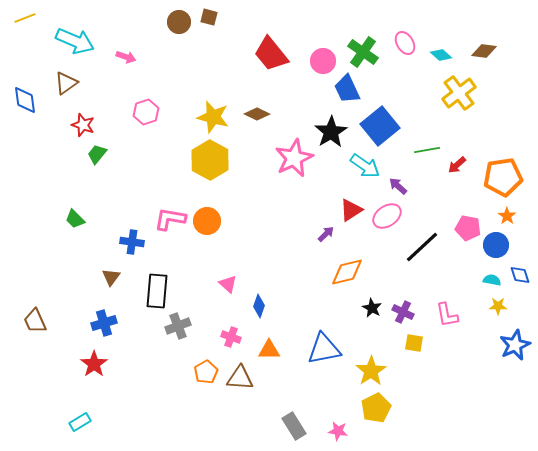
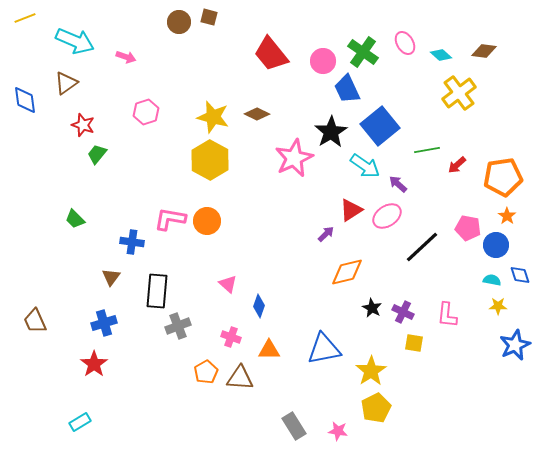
purple arrow at (398, 186): moved 2 px up
pink L-shape at (447, 315): rotated 16 degrees clockwise
